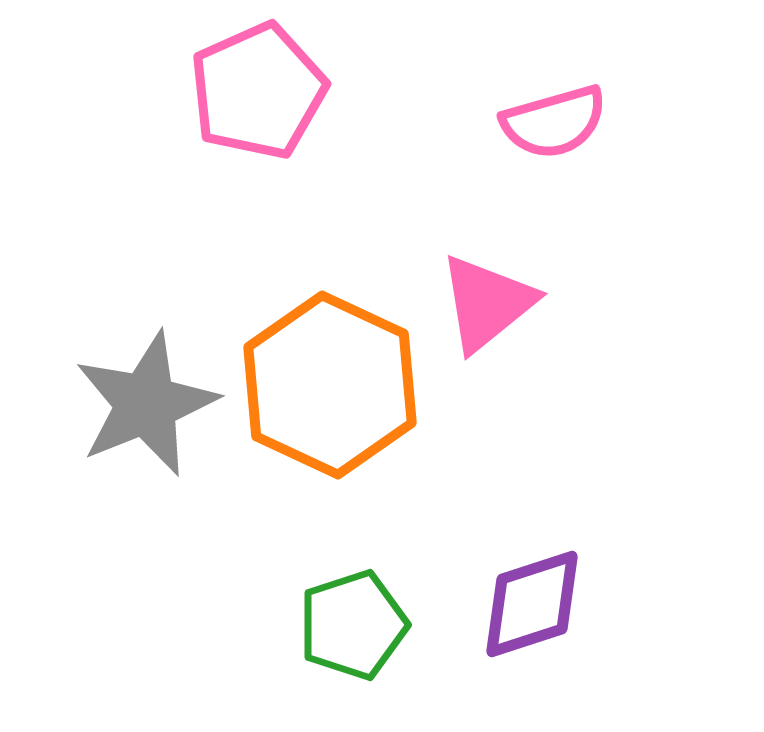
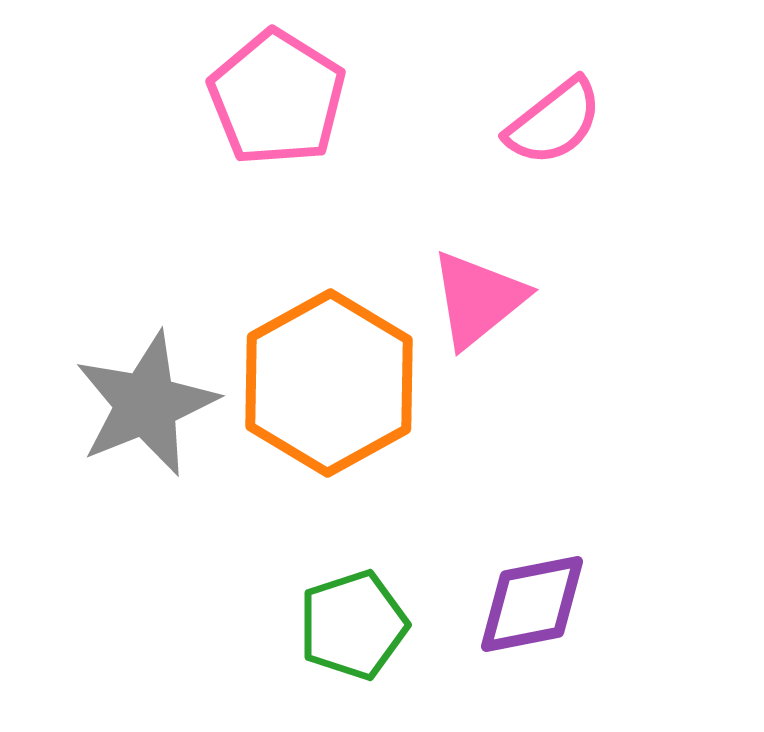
pink pentagon: moved 19 px right, 7 px down; rotated 16 degrees counterclockwise
pink semicircle: rotated 22 degrees counterclockwise
pink triangle: moved 9 px left, 4 px up
orange hexagon: moved 1 px left, 2 px up; rotated 6 degrees clockwise
purple diamond: rotated 7 degrees clockwise
